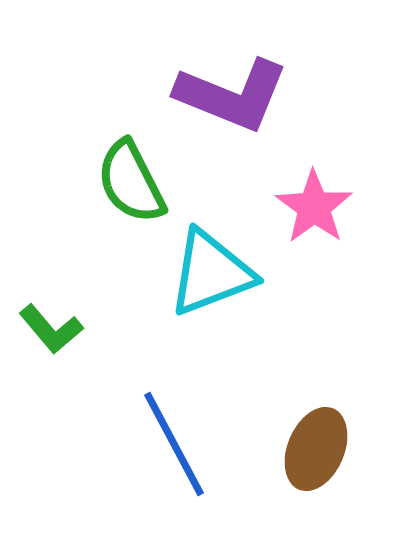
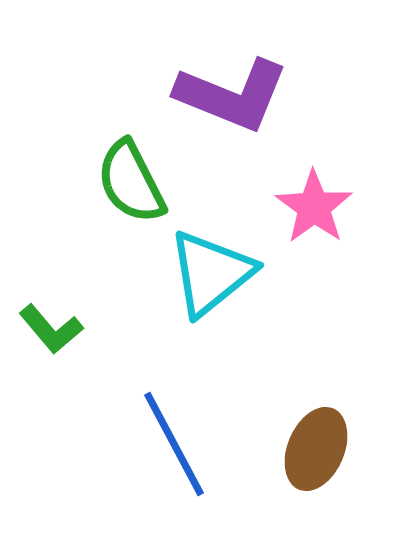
cyan triangle: rotated 18 degrees counterclockwise
